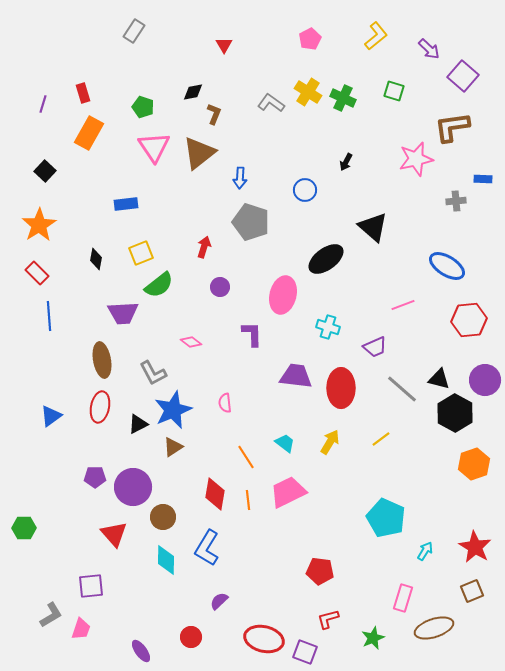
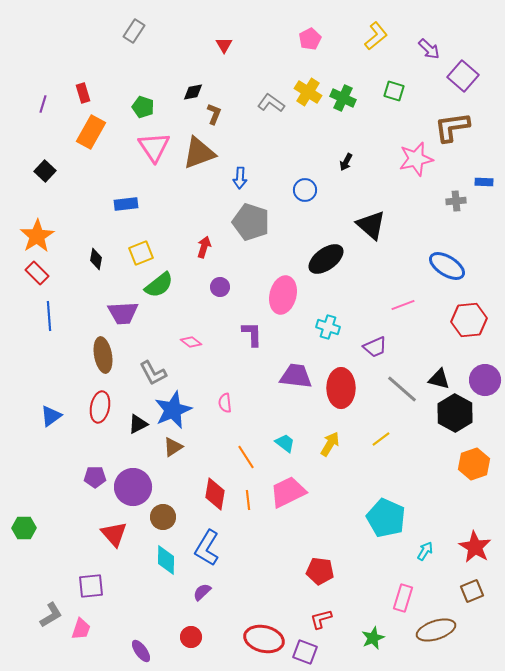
orange rectangle at (89, 133): moved 2 px right, 1 px up
brown triangle at (199, 153): rotated 18 degrees clockwise
blue rectangle at (483, 179): moved 1 px right, 3 px down
orange star at (39, 225): moved 2 px left, 11 px down
black triangle at (373, 227): moved 2 px left, 2 px up
brown ellipse at (102, 360): moved 1 px right, 5 px up
yellow arrow at (330, 442): moved 2 px down
purple semicircle at (219, 601): moved 17 px left, 9 px up
red L-shape at (328, 619): moved 7 px left
brown ellipse at (434, 628): moved 2 px right, 2 px down
